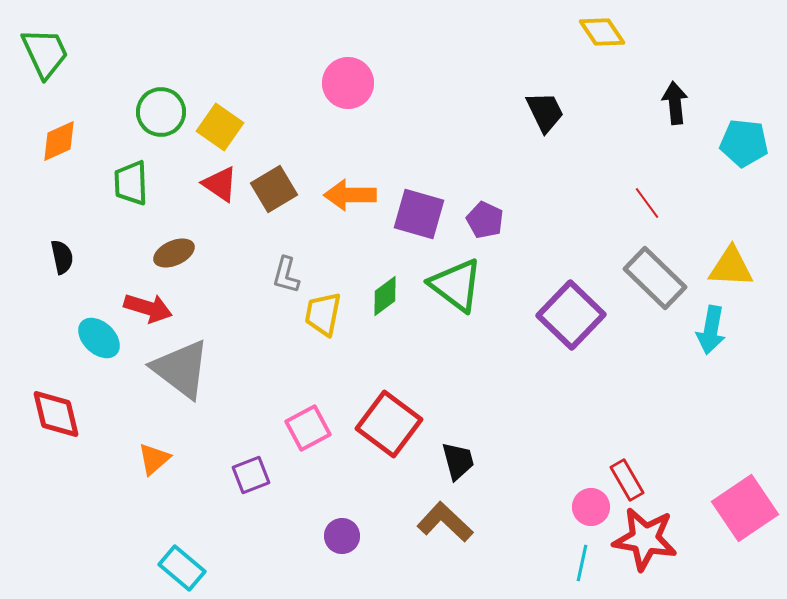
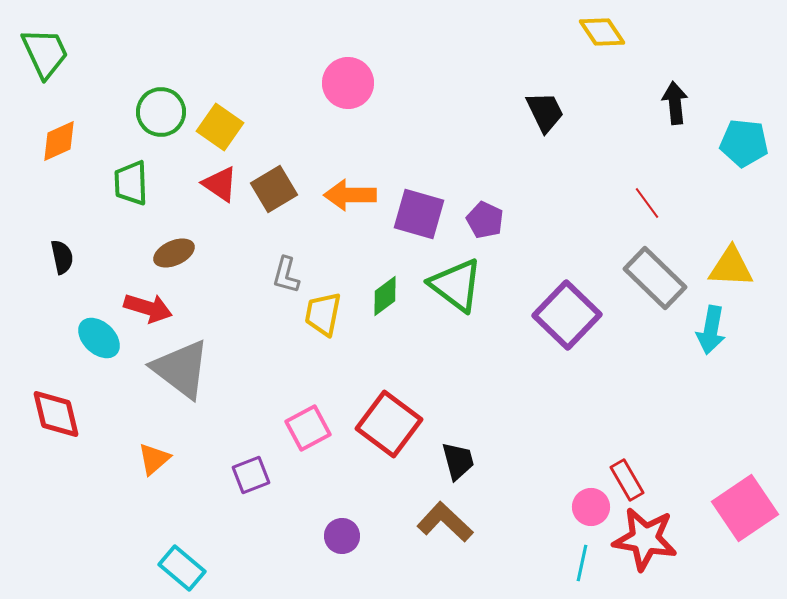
purple square at (571, 315): moved 4 px left
